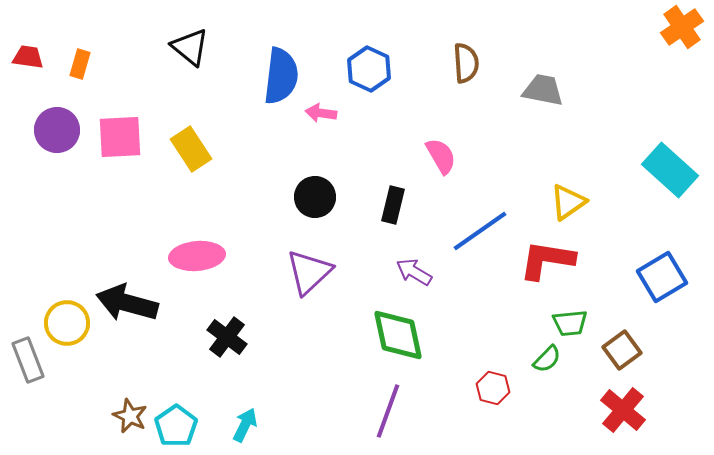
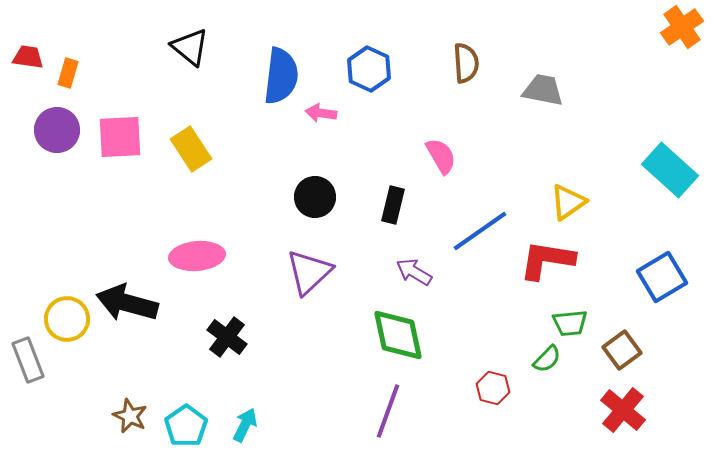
orange rectangle: moved 12 px left, 9 px down
yellow circle: moved 4 px up
cyan pentagon: moved 10 px right
